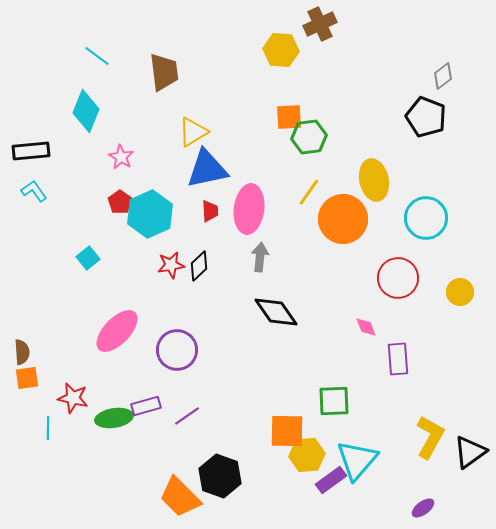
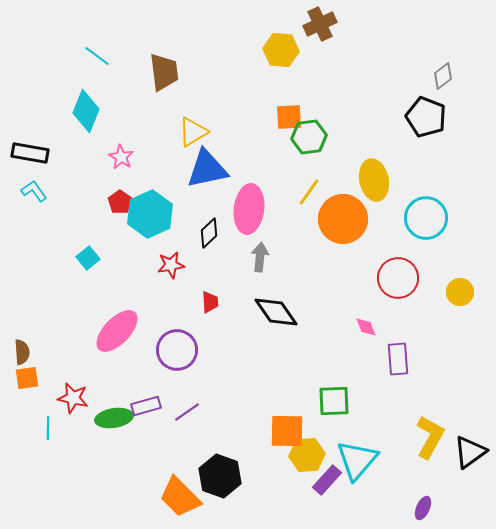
black rectangle at (31, 151): moved 1 px left, 2 px down; rotated 15 degrees clockwise
red trapezoid at (210, 211): moved 91 px down
black diamond at (199, 266): moved 10 px right, 33 px up
purple line at (187, 416): moved 4 px up
purple rectangle at (331, 480): moved 4 px left; rotated 12 degrees counterclockwise
purple ellipse at (423, 508): rotated 30 degrees counterclockwise
